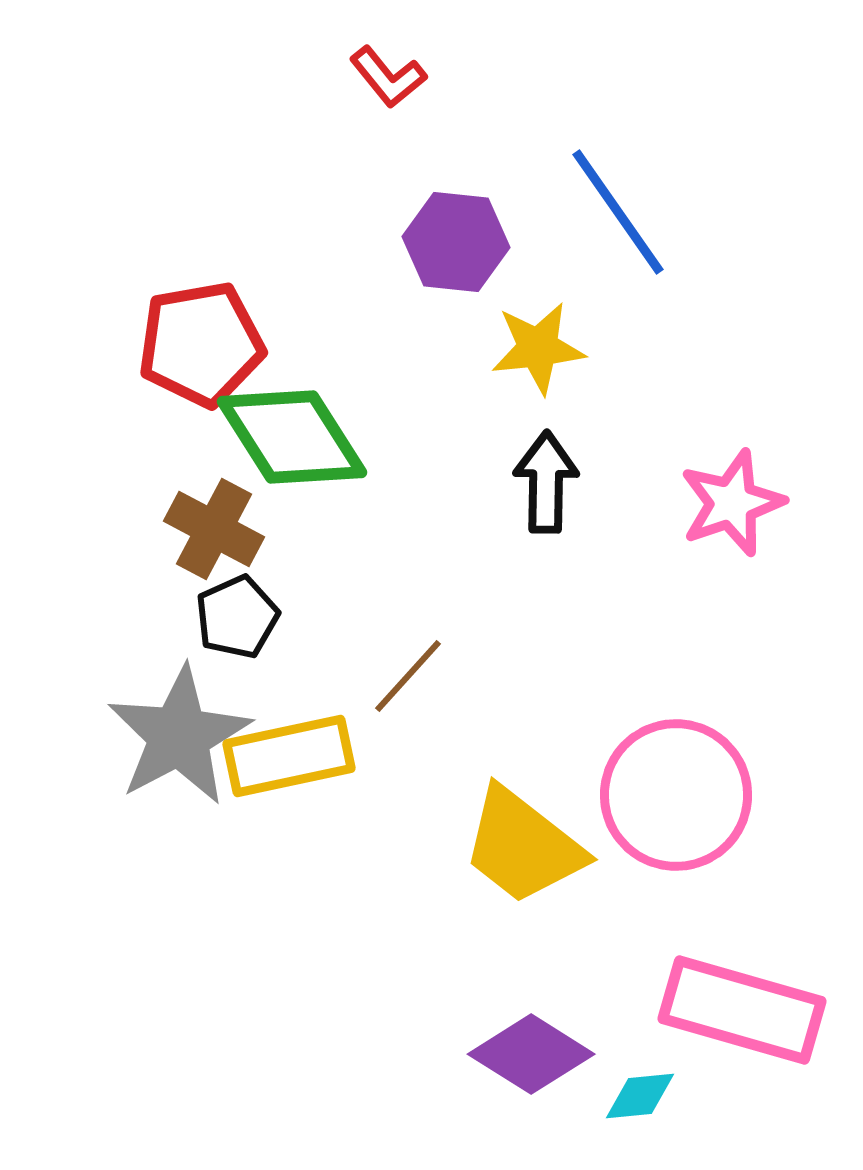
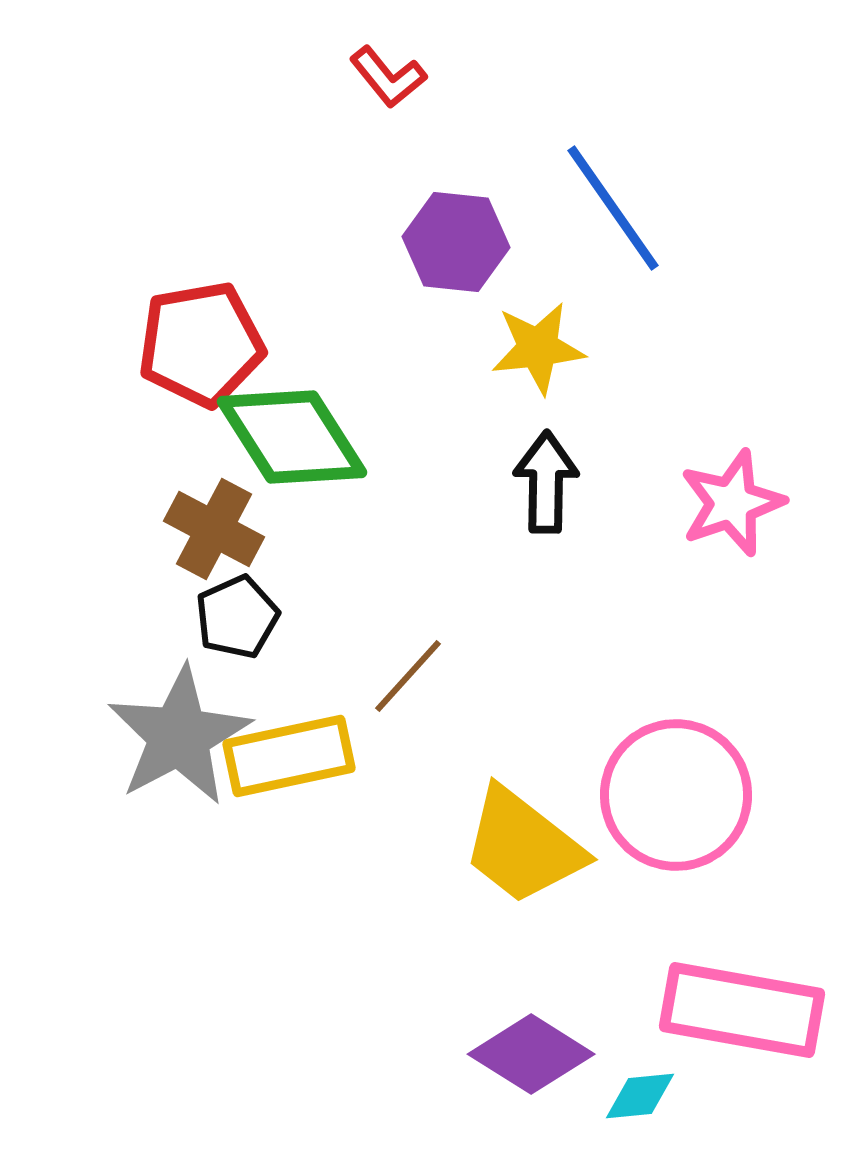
blue line: moved 5 px left, 4 px up
pink rectangle: rotated 6 degrees counterclockwise
